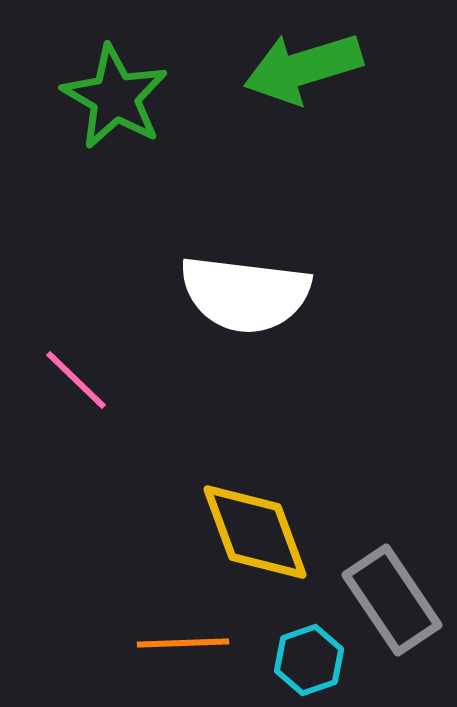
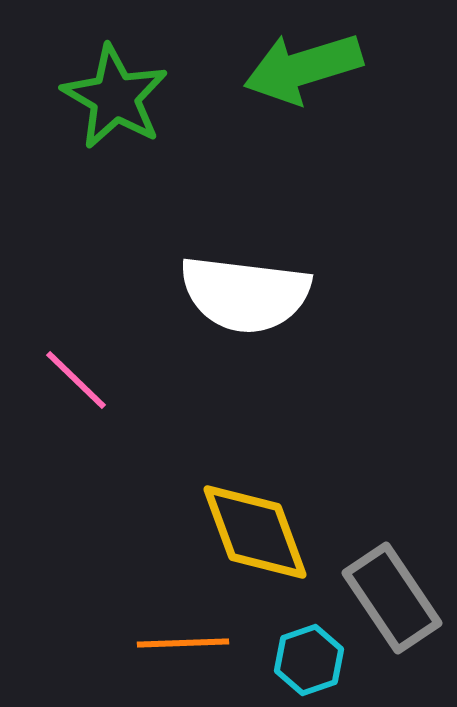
gray rectangle: moved 2 px up
